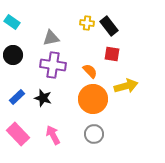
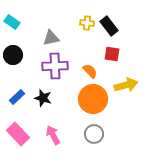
purple cross: moved 2 px right, 1 px down; rotated 10 degrees counterclockwise
yellow arrow: moved 1 px up
